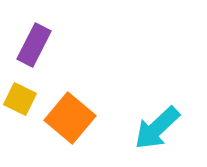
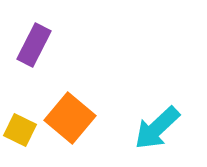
yellow square: moved 31 px down
